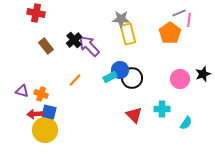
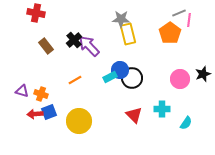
orange line: rotated 16 degrees clockwise
blue square: rotated 35 degrees counterclockwise
yellow circle: moved 34 px right, 9 px up
